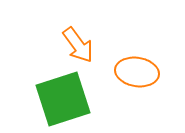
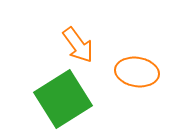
green square: rotated 14 degrees counterclockwise
